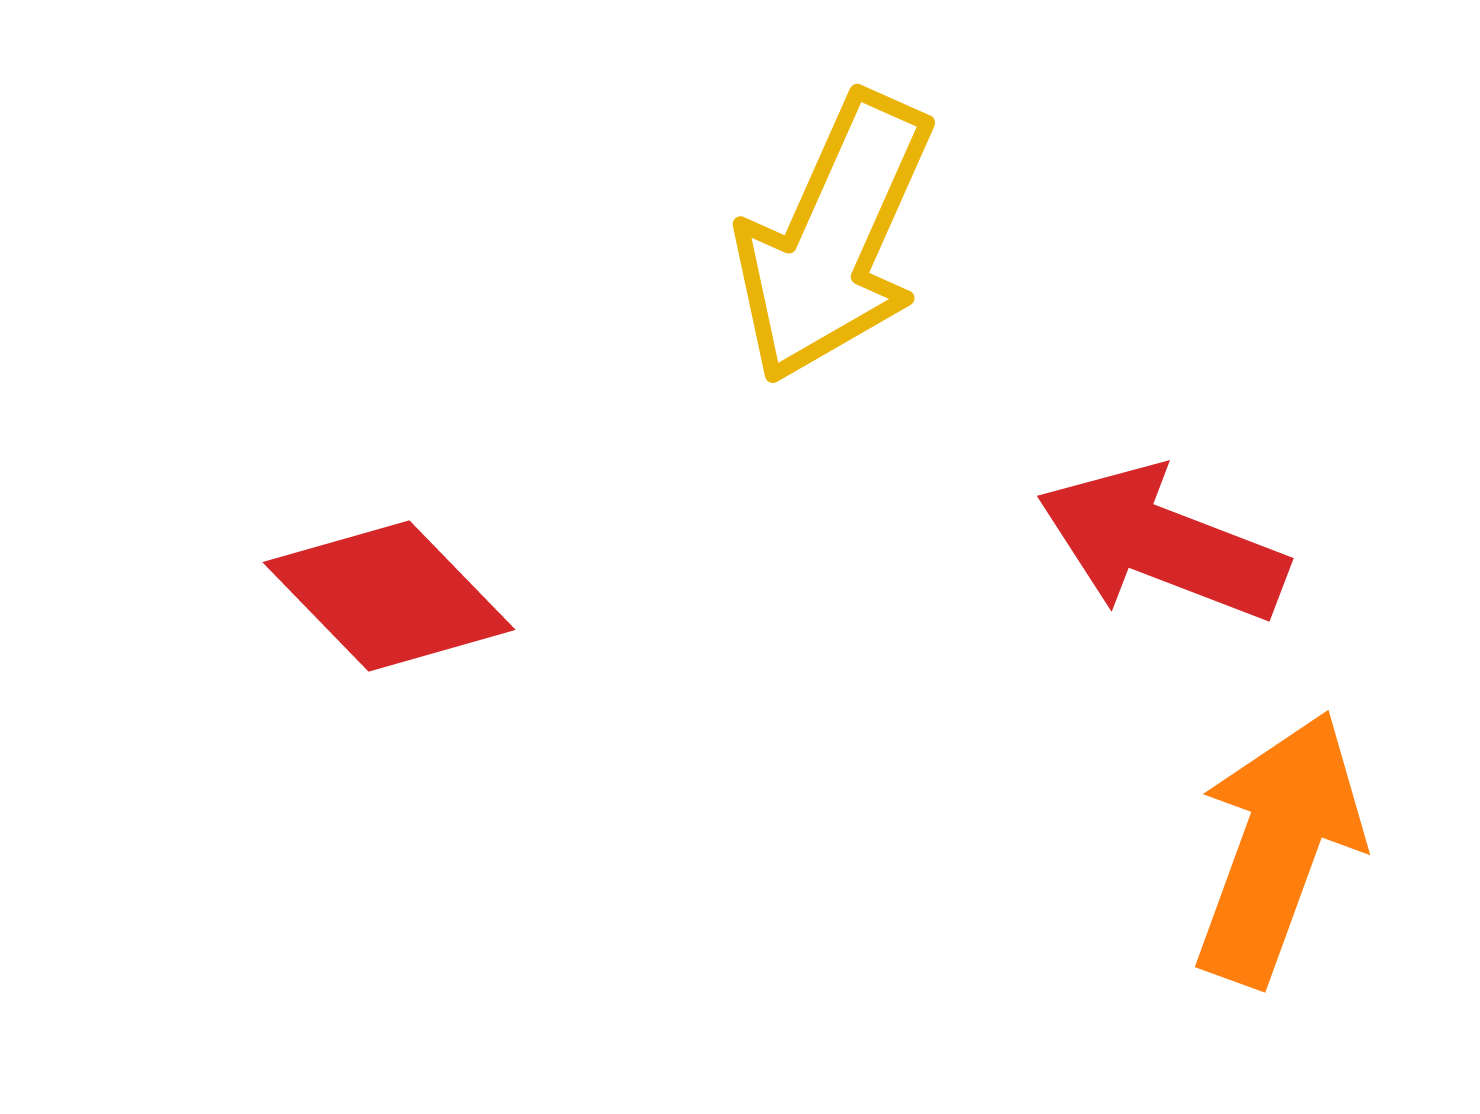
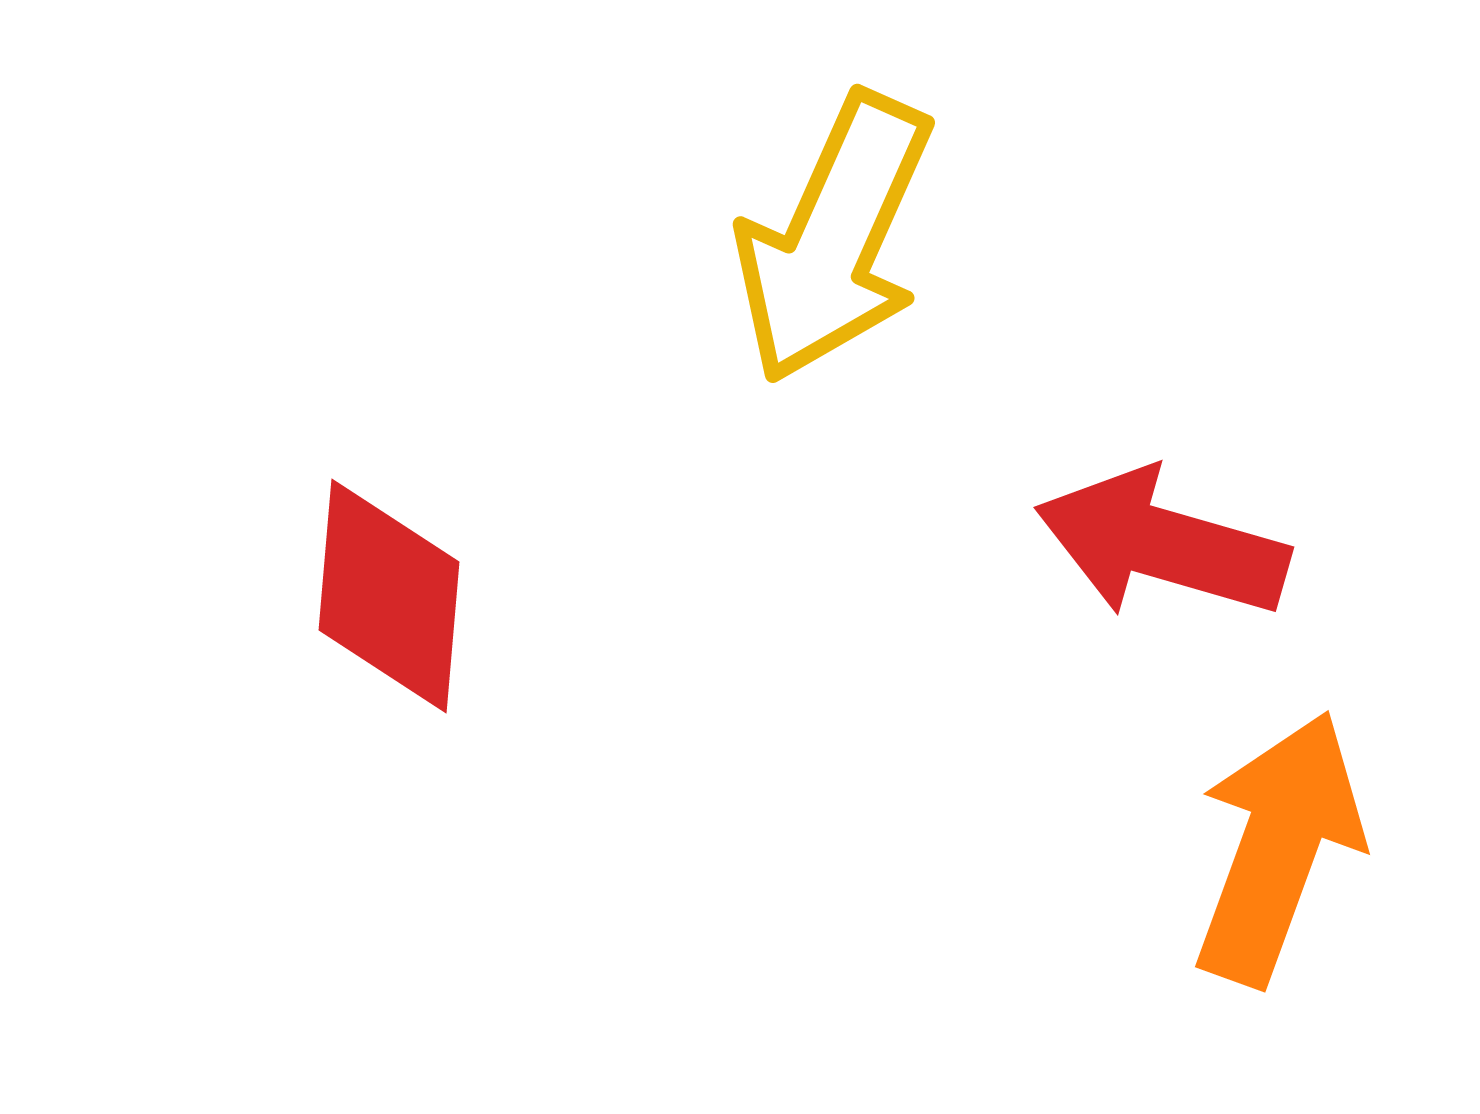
red arrow: rotated 5 degrees counterclockwise
red diamond: rotated 49 degrees clockwise
